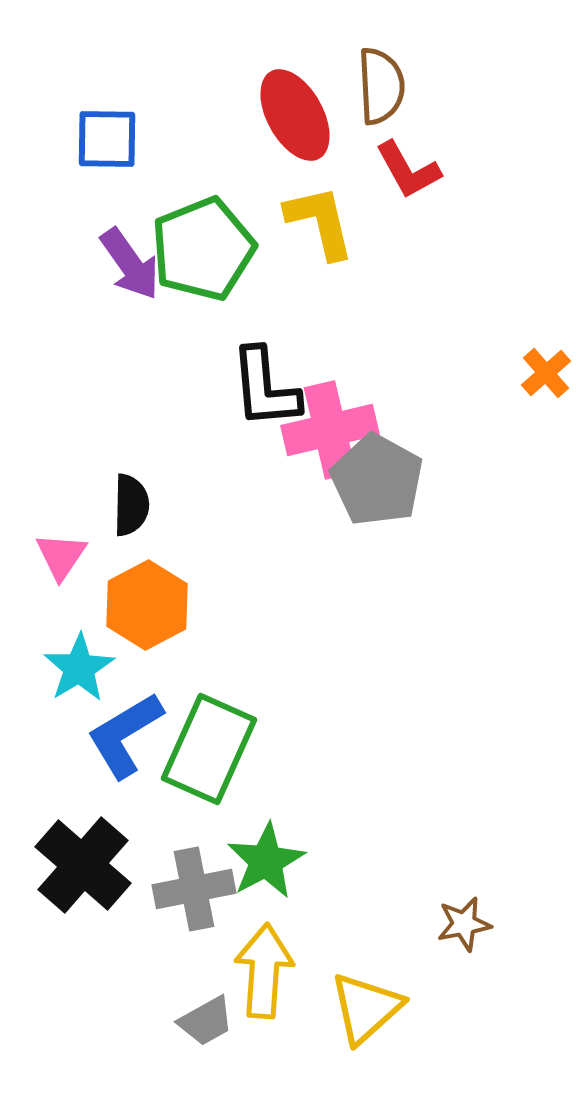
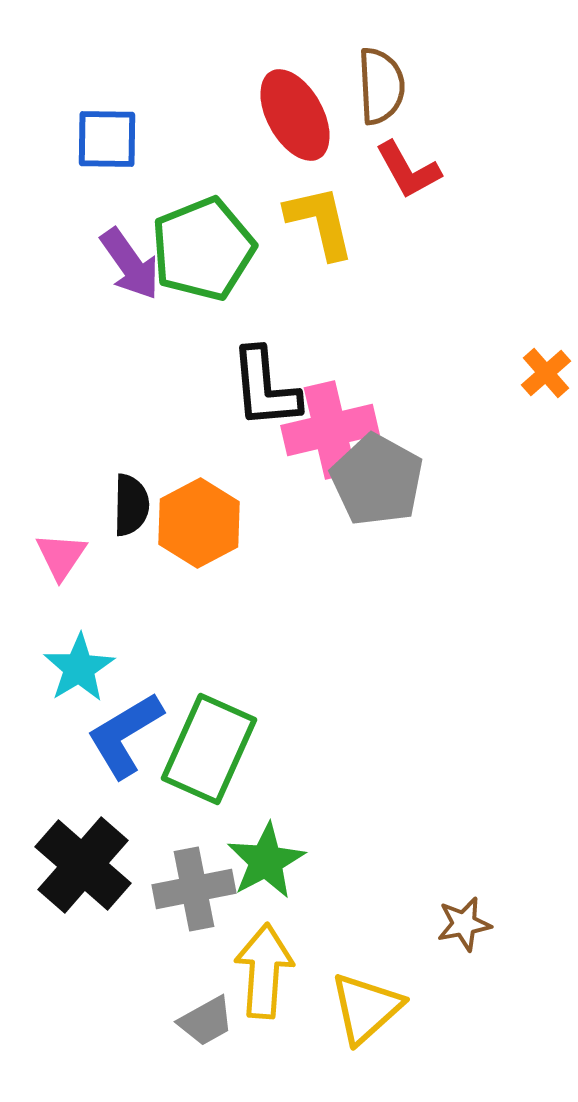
orange hexagon: moved 52 px right, 82 px up
